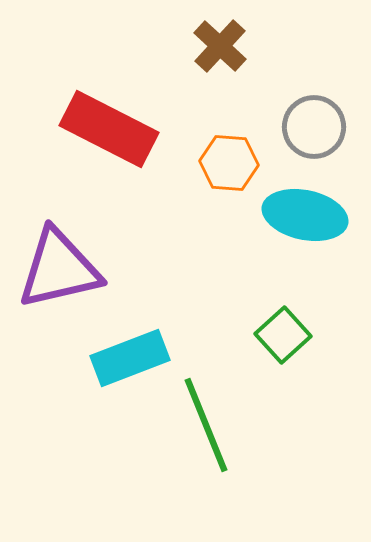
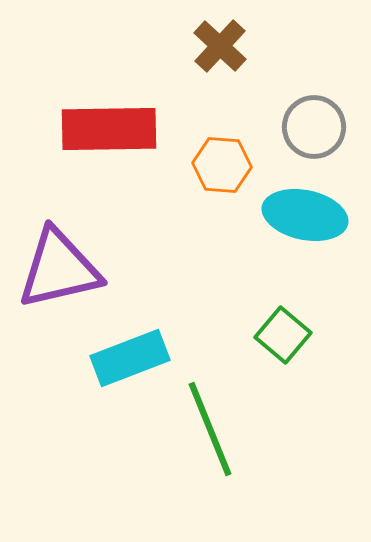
red rectangle: rotated 28 degrees counterclockwise
orange hexagon: moved 7 px left, 2 px down
green square: rotated 8 degrees counterclockwise
green line: moved 4 px right, 4 px down
